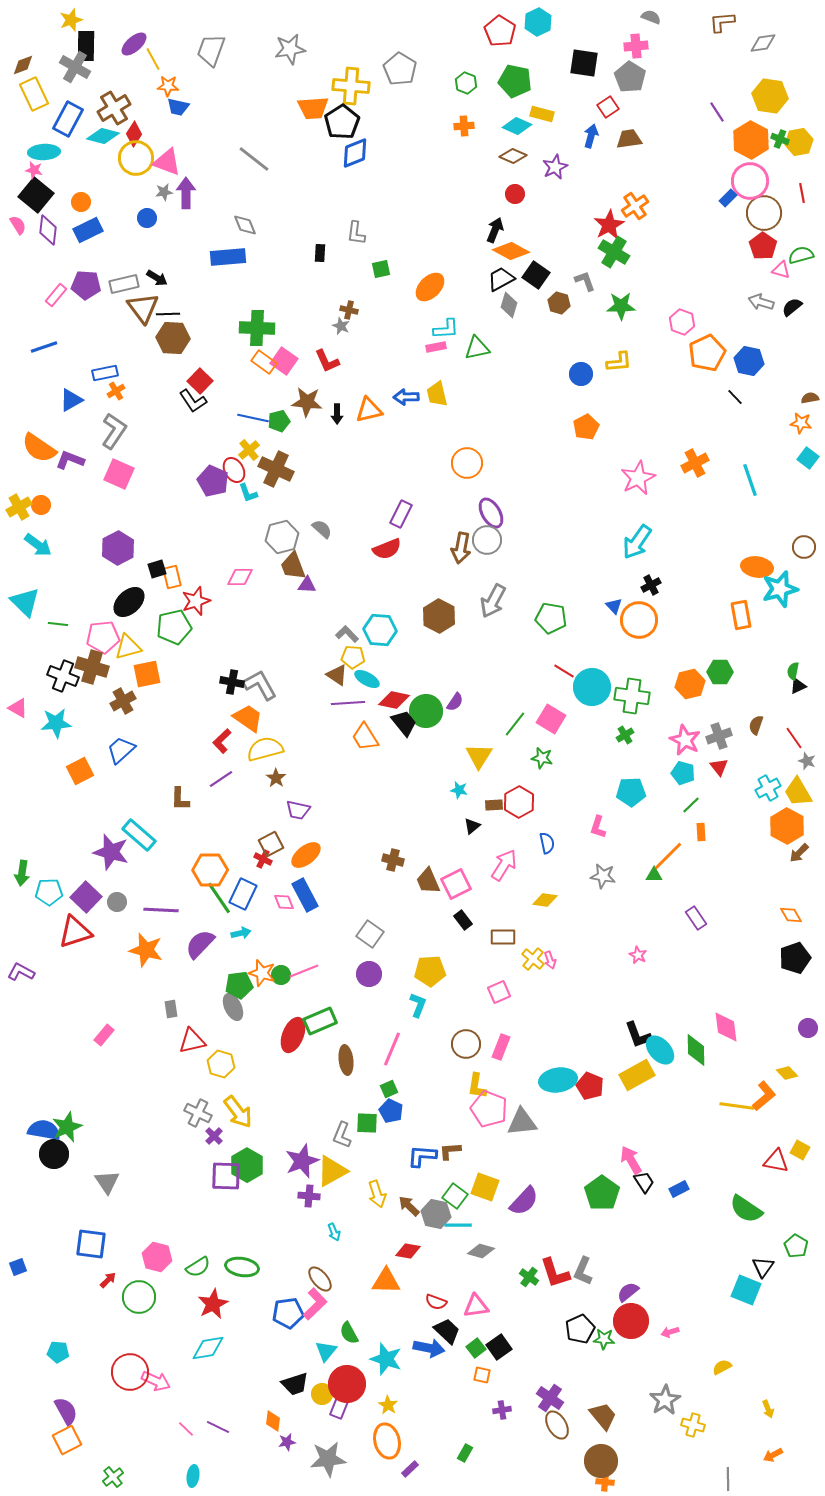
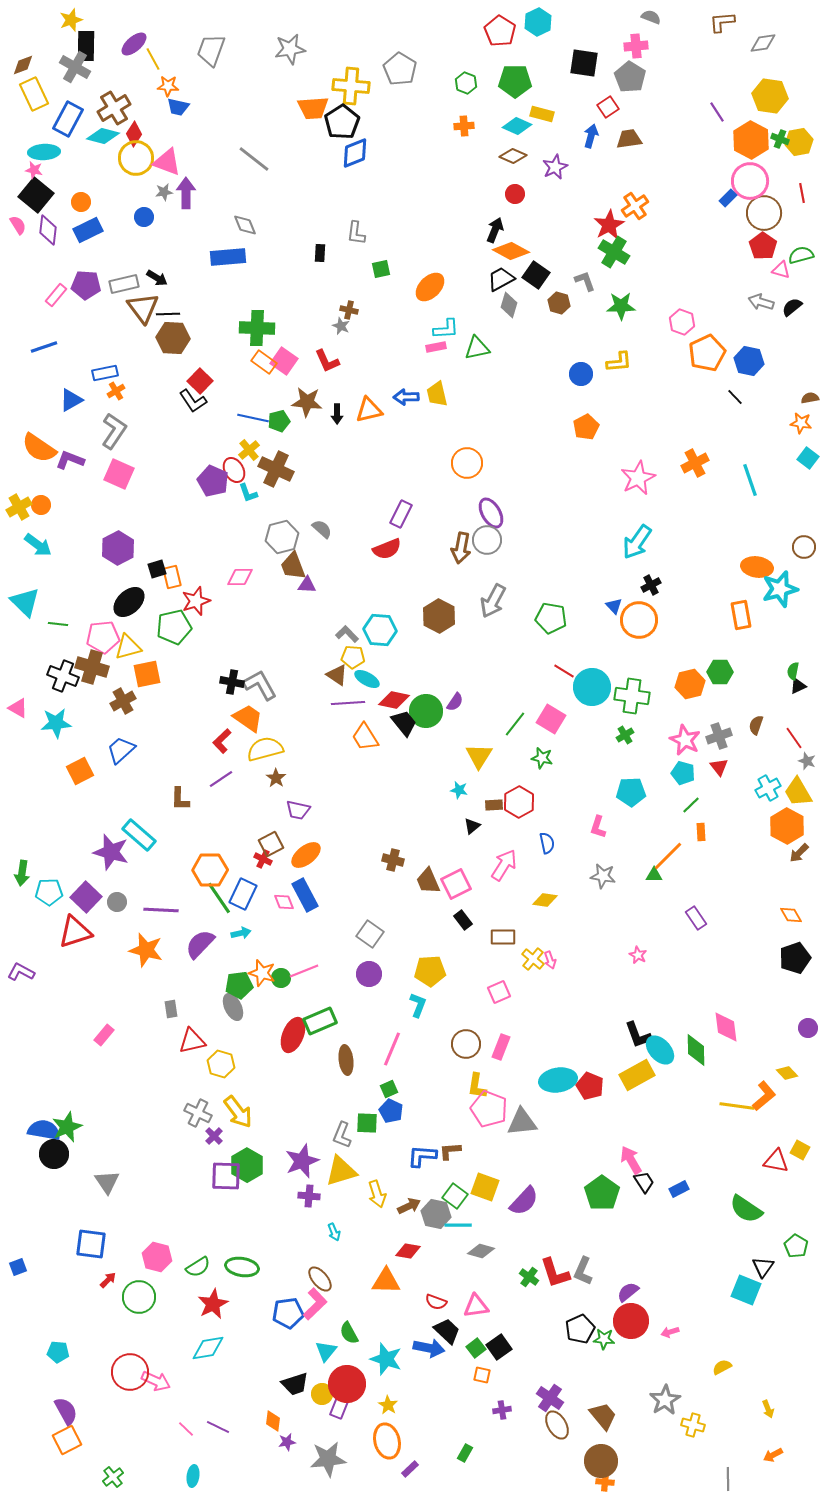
green pentagon at (515, 81): rotated 12 degrees counterclockwise
blue circle at (147, 218): moved 3 px left, 1 px up
green circle at (281, 975): moved 3 px down
yellow triangle at (332, 1171): moved 9 px right; rotated 12 degrees clockwise
brown arrow at (409, 1206): rotated 110 degrees clockwise
